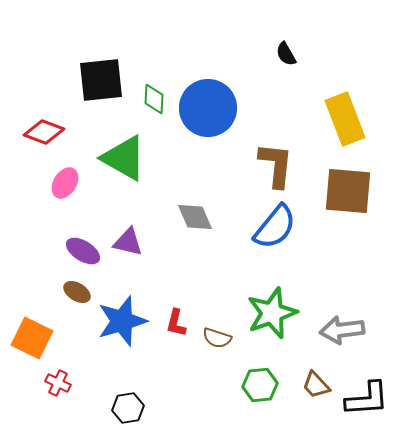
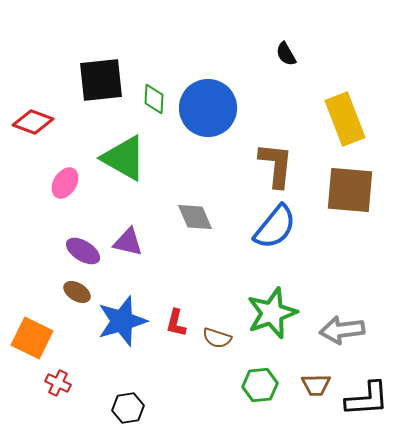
red diamond: moved 11 px left, 10 px up
brown square: moved 2 px right, 1 px up
brown trapezoid: rotated 48 degrees counterclockwise
